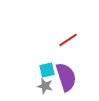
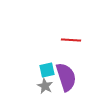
red line: moved 3 px right; rotated 36 degrees clockwise
gray star: rotated 14 degrees clockwise
